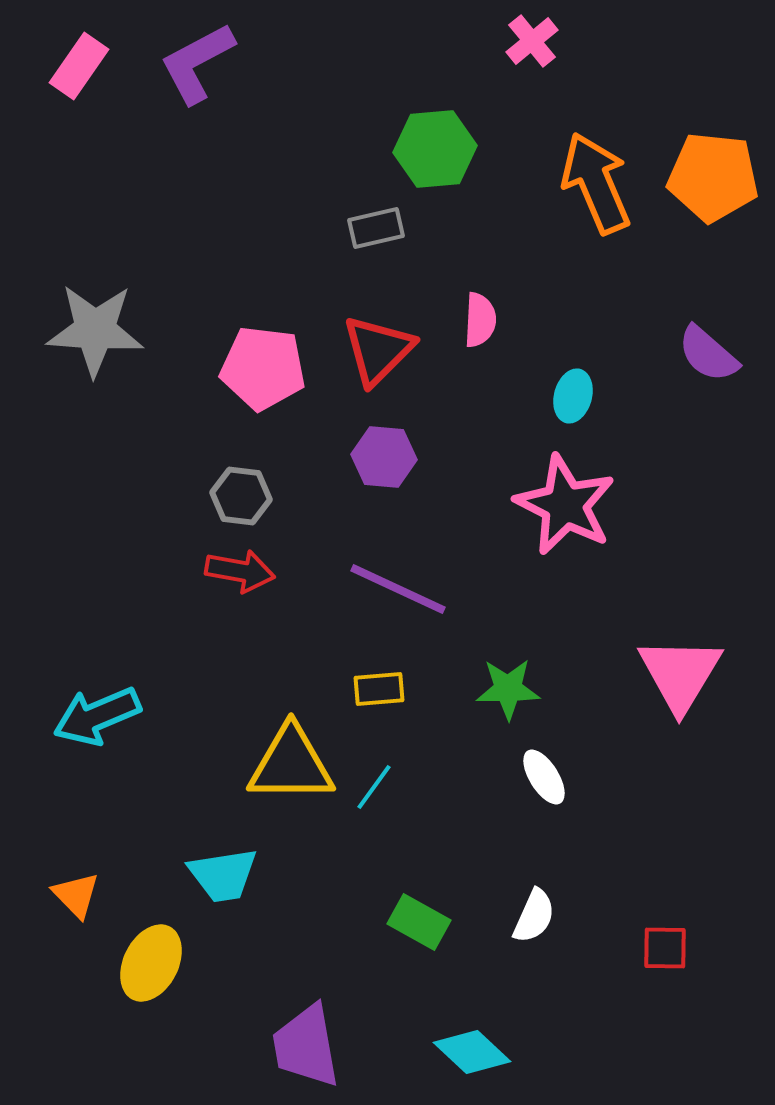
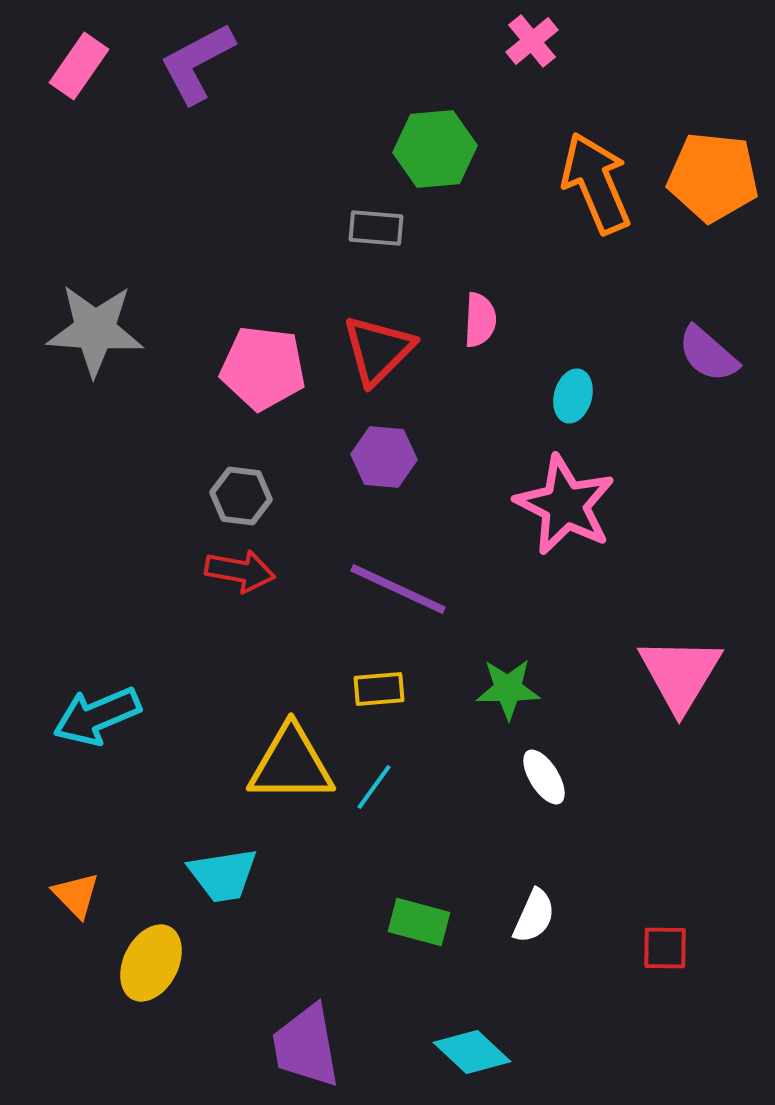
gray rectangle: rotated 18 degrees clockwise
green rectangle: rotated 14 degrees counterclockwise
